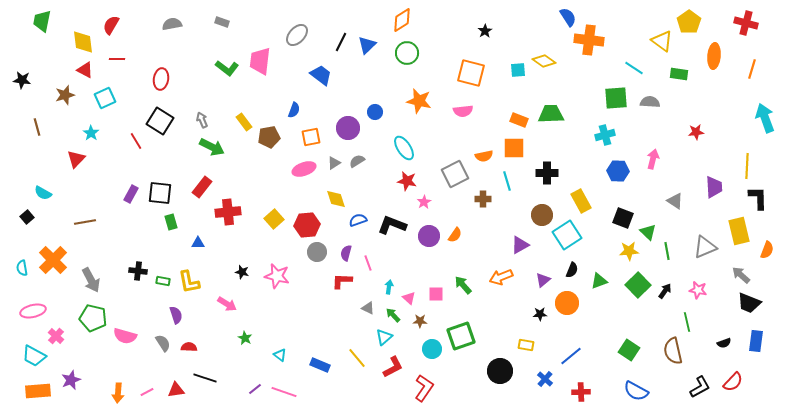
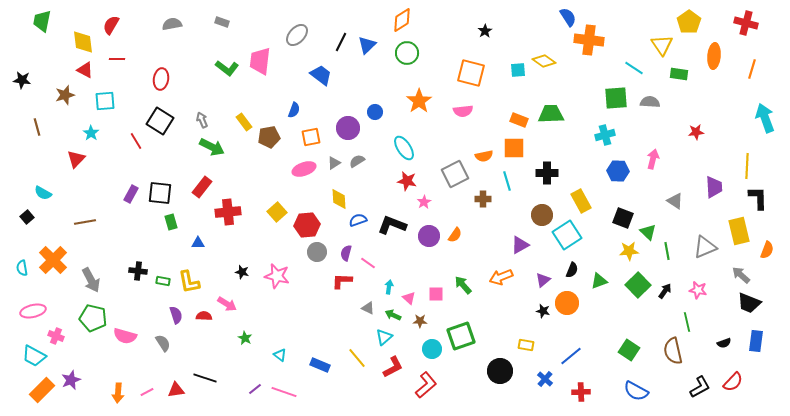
yellow triangle at (662, 41): moved 4 px down; rotated 20 degrees clockwise
cyan square at (105, 98): moved 3 px down; rotated 20 degrees clockwise
orange star at (419, 101): rotated 25 degrees clockwise
yellow diamond at (336, 199): moved 3 px right; rotated 15 degrees clockwise
yellow square at (274, 219): moved 3 px right, 7 px up
pink line at (368, 263): rotated 35 degrees counterclockwise
black star at (540, 314): moved 3 px right, 3 px up; rotated 16 degrees clockwise
green arrow at (393, 315): rotated 21 degrees counterclockwise
pink cross at (56, 336): rotated 21 degrees counterclockwise
red semicircle at (189, 347): moved 15 px right, 31 px up
red L-shape at (424, 388): moved 2 px right, 3 px up; rotated 16 degrees clockwise
orange rectangle at (38, 391): moved 4 px right, 1 px up; rotated 40 degrees counterclockwise
